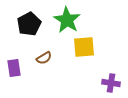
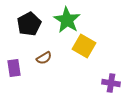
yellow square: moved 1 px up; rotated 35 degrees clockwise
